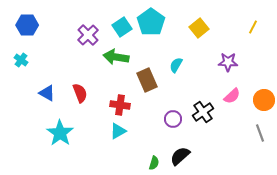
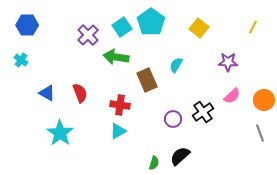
yellow square: rotated 12 degrees counterclockwise
